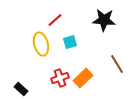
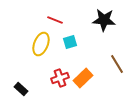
red line: rotated 63 degrees clockwise
yellow ellipse: rotated 35 degrees clockwise
